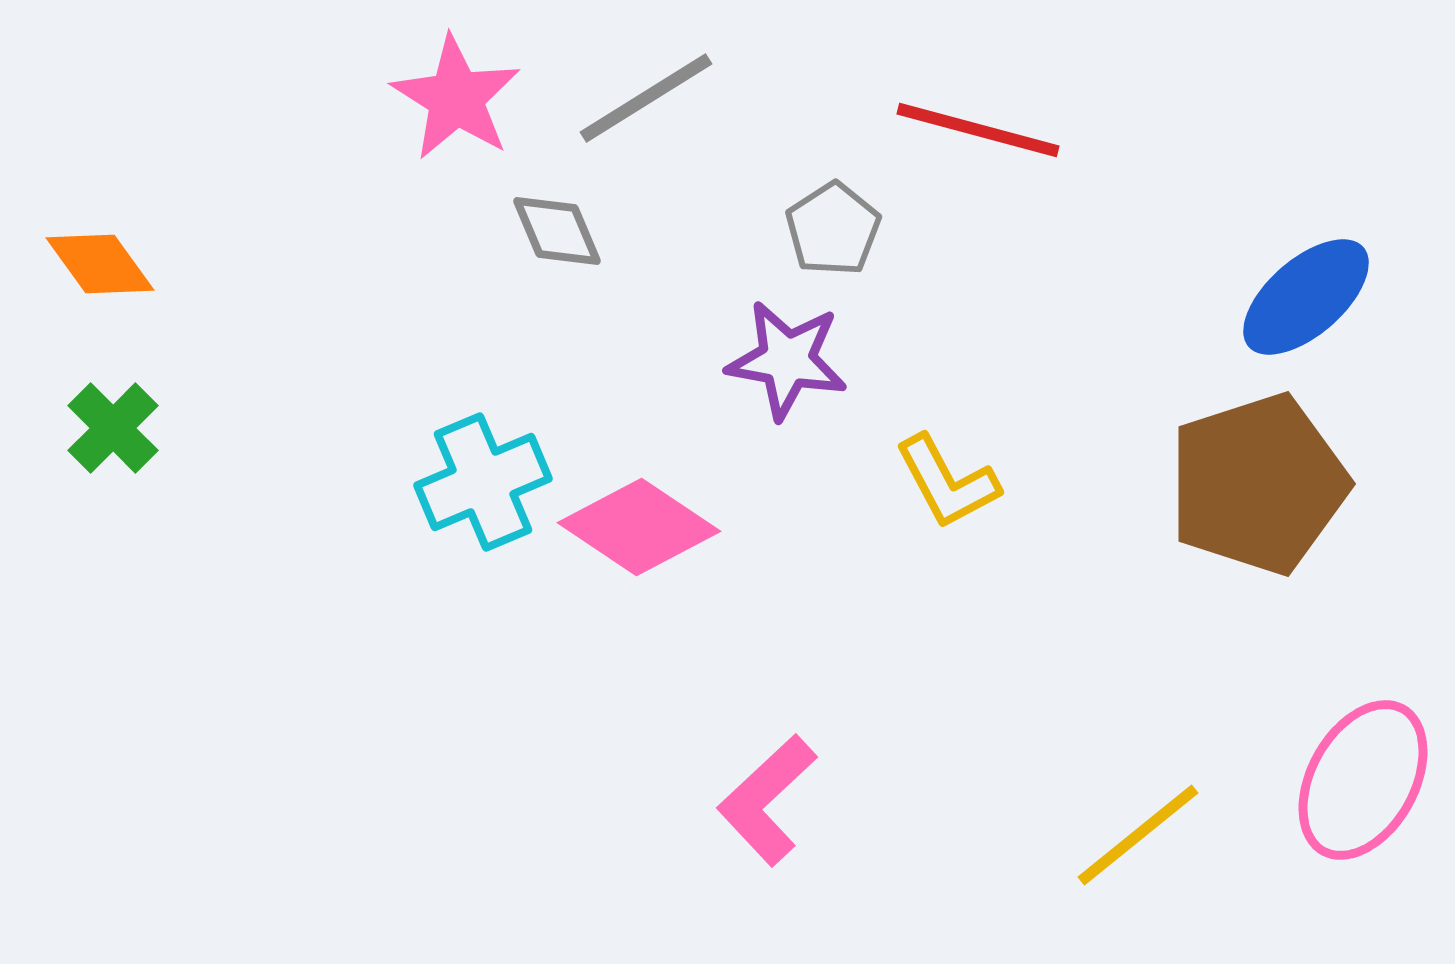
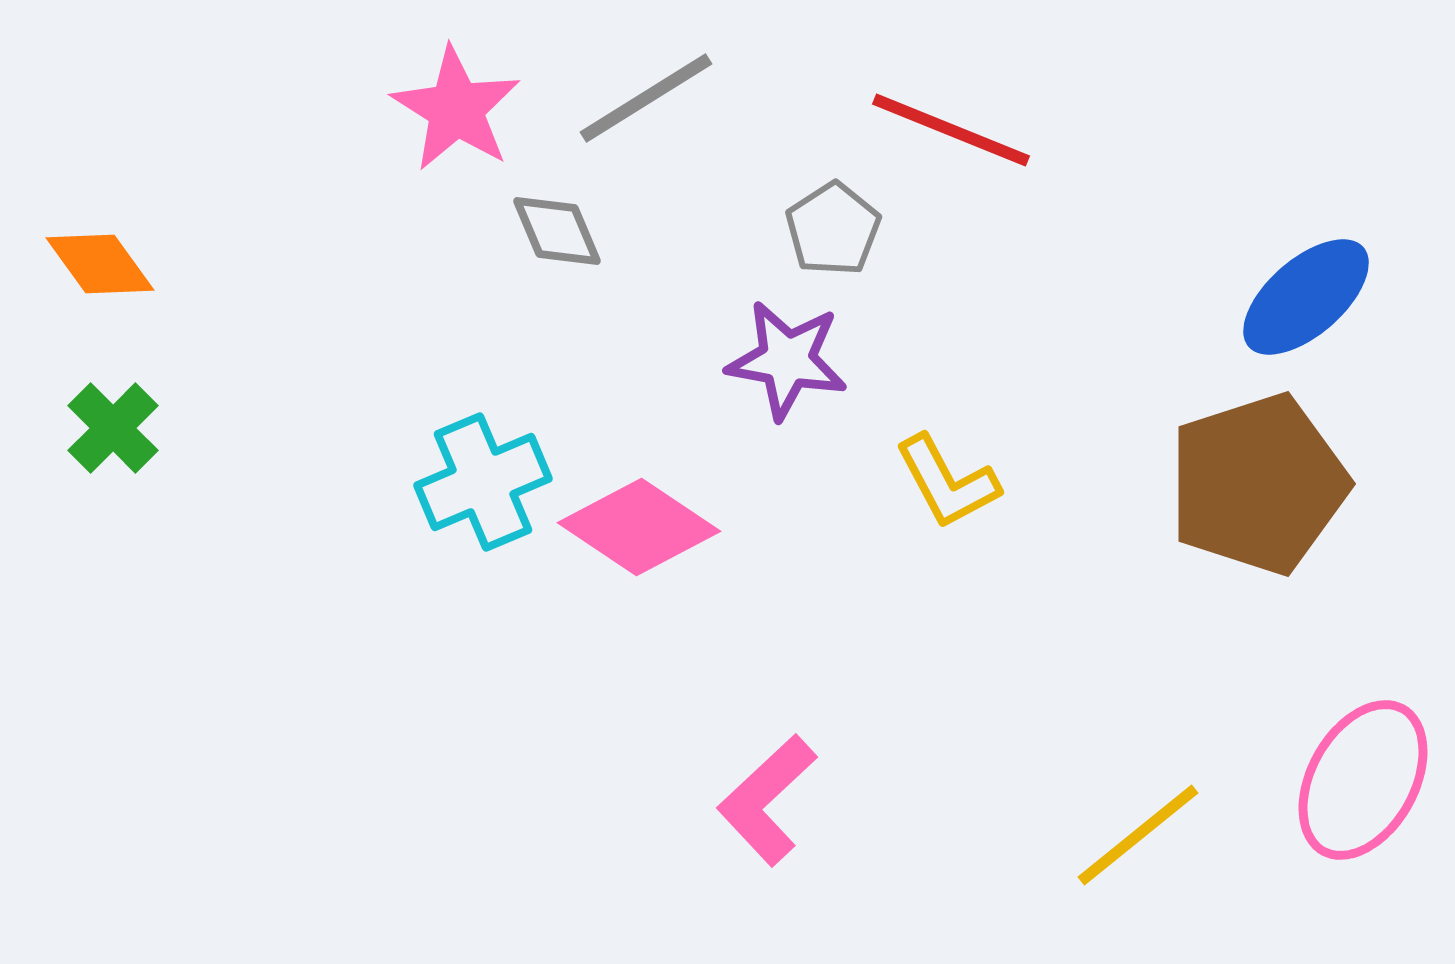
pink star: moved 11 px down
red line: moved 27 px left; rotated 7 degrees clockwise
